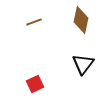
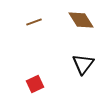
brown diamond: rotated 44 degrees counterclockwise
